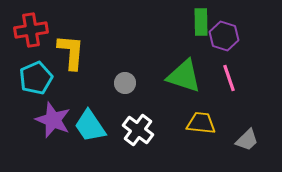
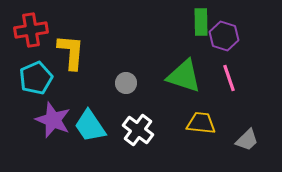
gray circle: moved 1 px right
